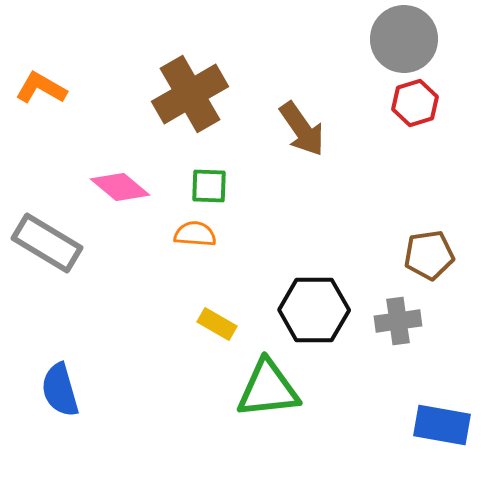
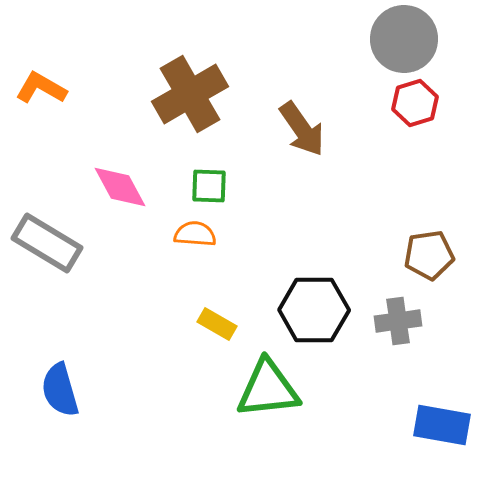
pink diamond: rotated 22 degrees clockwise
